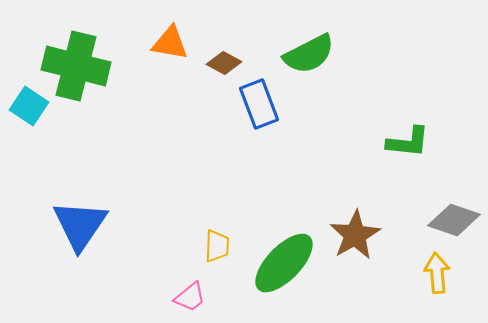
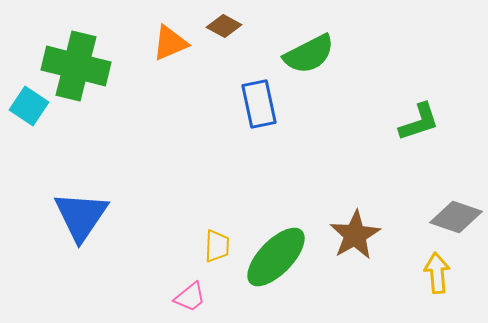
orange triangle: rotated 33 degrees counterclockwise
brown diamond: moved 37 px up
blue rectangle: rotated 9 degrees clockwise
green L-shape: moved 11 px right, 20 px up; rotated 24 degrees counterclockwise
gray diamond: moved 2 px right, 3 px up
blue triangle: moved 1 px right, 9 px up
green ellipse: moved 8 px left, 6 px up
